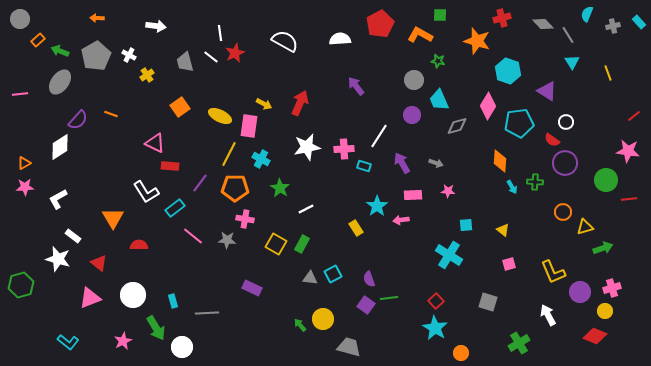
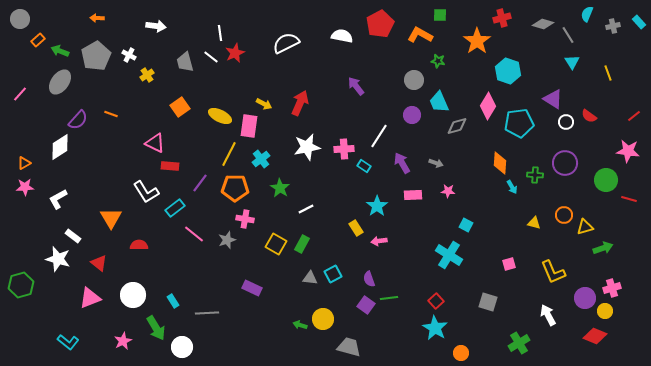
gray diamond at (543, 24): rotated 30 degrees counterclockwise
white semicircle at (340, 39): moved 2 px right, 3 px up; rotated 15 degrees clockwise
white semicircle at (285, 41): moved 1 px right, 2 px down; rotated 56 degrees counterclockwise
orange star at (477, 41): rotated 20 degrees clockwise
purple triangle at (547, 91): moved 6 px right, 8 px down
pink line at (20, 94): rotated 42 degrees counterclockwise
cyan trapezoid at (439, 100): moved 2 px down
red semicircle at (552, 140): moved 37 px right, 24 px up
cyan cross at (261, 159): rotated 24 degrees clockwise
orange diamond at (500, 161): moved 2 px down
cyan rectangle at (364, 166): rotated 16 degrees clockwise
green cross at (535, 182): moved 7 px up
red line at (629, 199): rotated 21 degrees clockwise
orange circle at (563, 212): moved 1 px right, 3 px down
orange triangle at (113, 218): moved 2 px left
pink arrow at (401, 220): moved 22 px left, 21 px down
cyan square at (466, 225): rotated 32 degrees clockwise
yellow triangle at (503, 230): moved 31 px right, 7 px up; rotated 24 degrees counterclockwise
pink line at (193, 236): moved 1 px right, 2 px up
gray star at (227, 240): rotated 24 degrees counterclockwise
purple circle at (580, 292): moved 5 px right, 6 px down
cyan rectangle at (173, 301): rotated 16 degrees counterclockwise
green arrow at (300, 325): rotated 32 degrees counterclockwise
